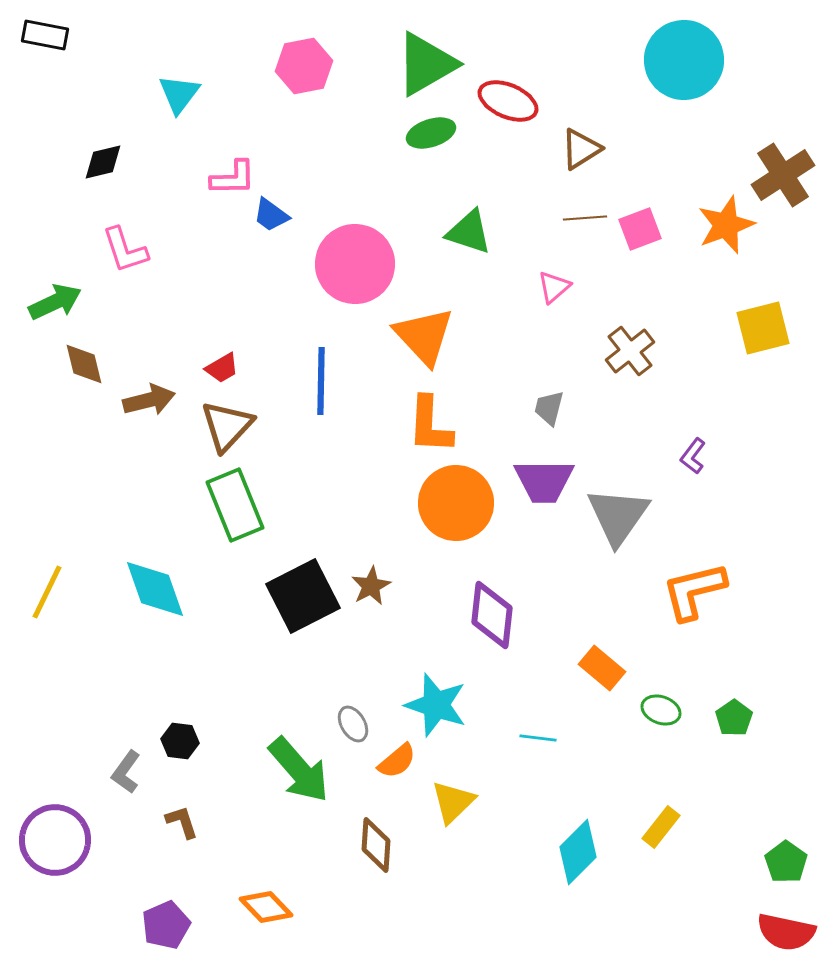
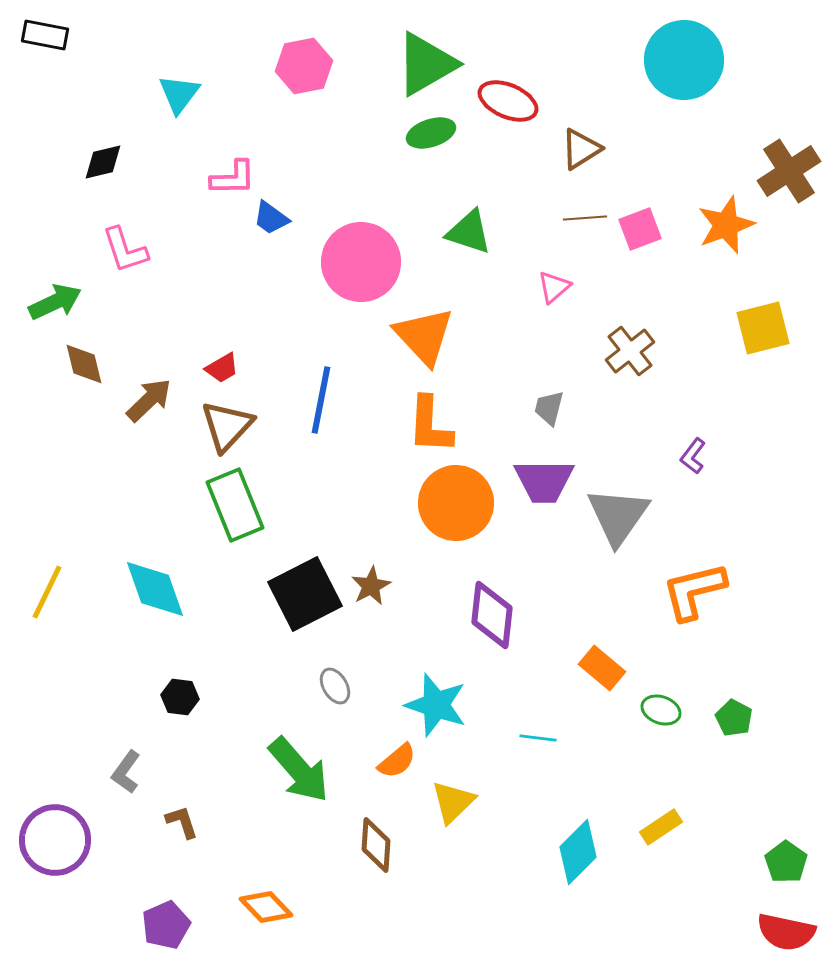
brown cross at (783, 175): moved 6 px right, 4 px up
blue trapezoid at (271, 215): moved 3 px down
pink circle at (355, 264): moved 6 px right, 2 px up
blue line at (321, 381): moved 19 px down; rotated 10 degrees clockwise
brown arrow at (149, 400): rotated 30 degrees counterclockwise
black square at (303, 596): moved 2 px right, 2 px up
green pentagon at (734, 718): rotated 9 degrees counterclockwise
gray ellipse at (353, 724): moved 18 px left, 38 px up
black hexagon at (180, 741): moved 44 px up
yellow rectangle at (661, 827): rotated 18 degrees clockwise
